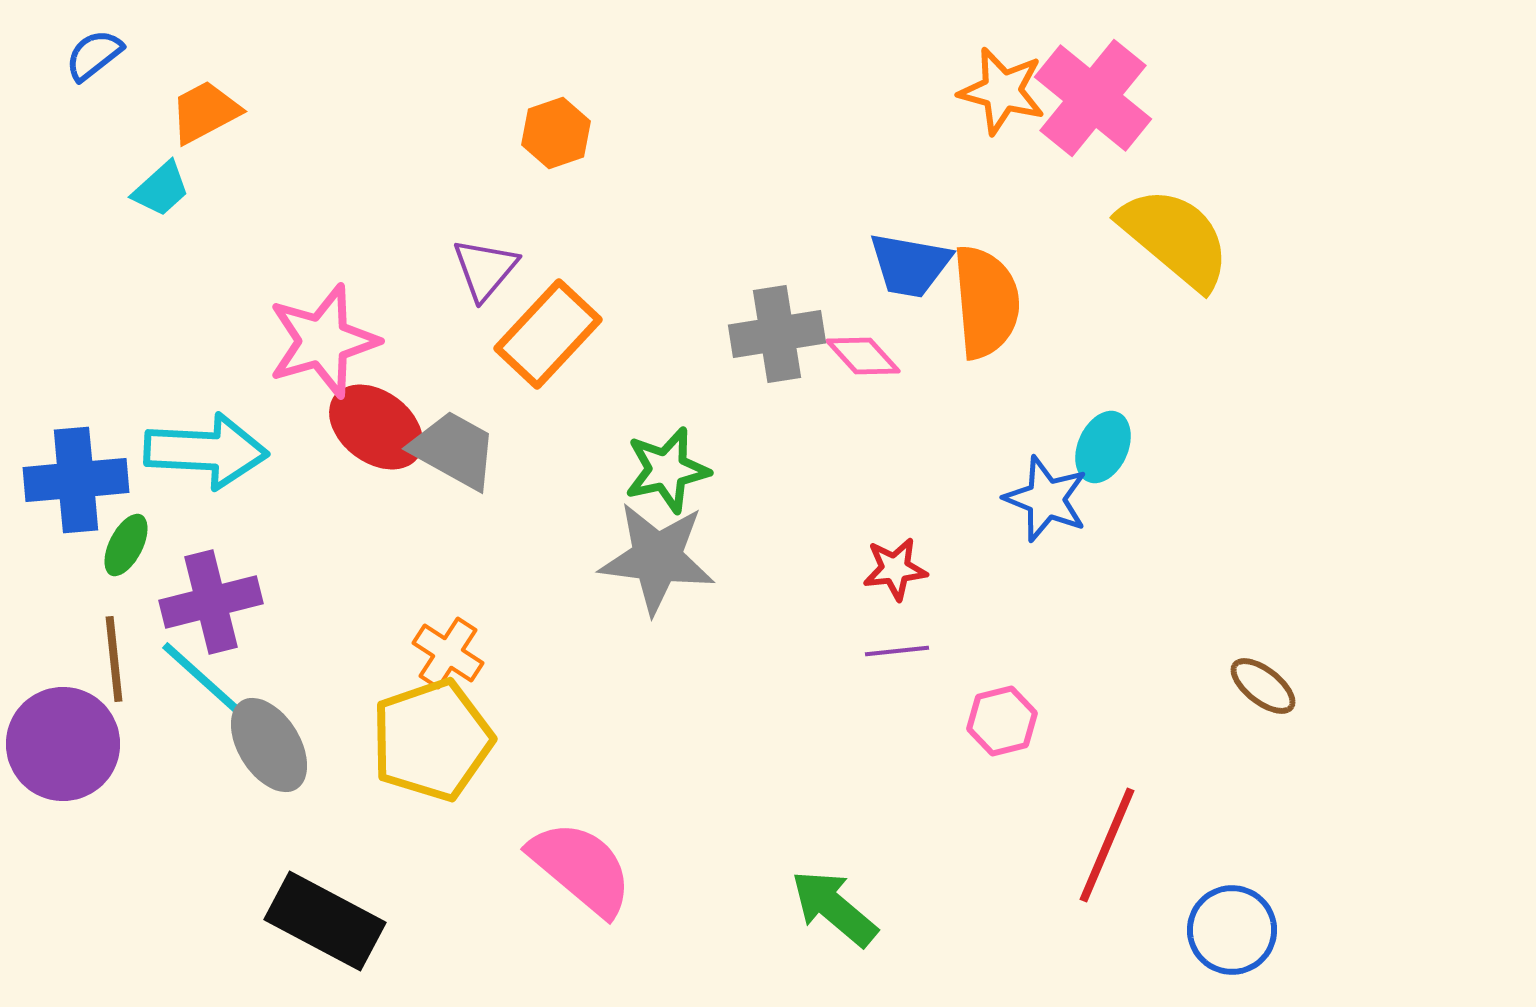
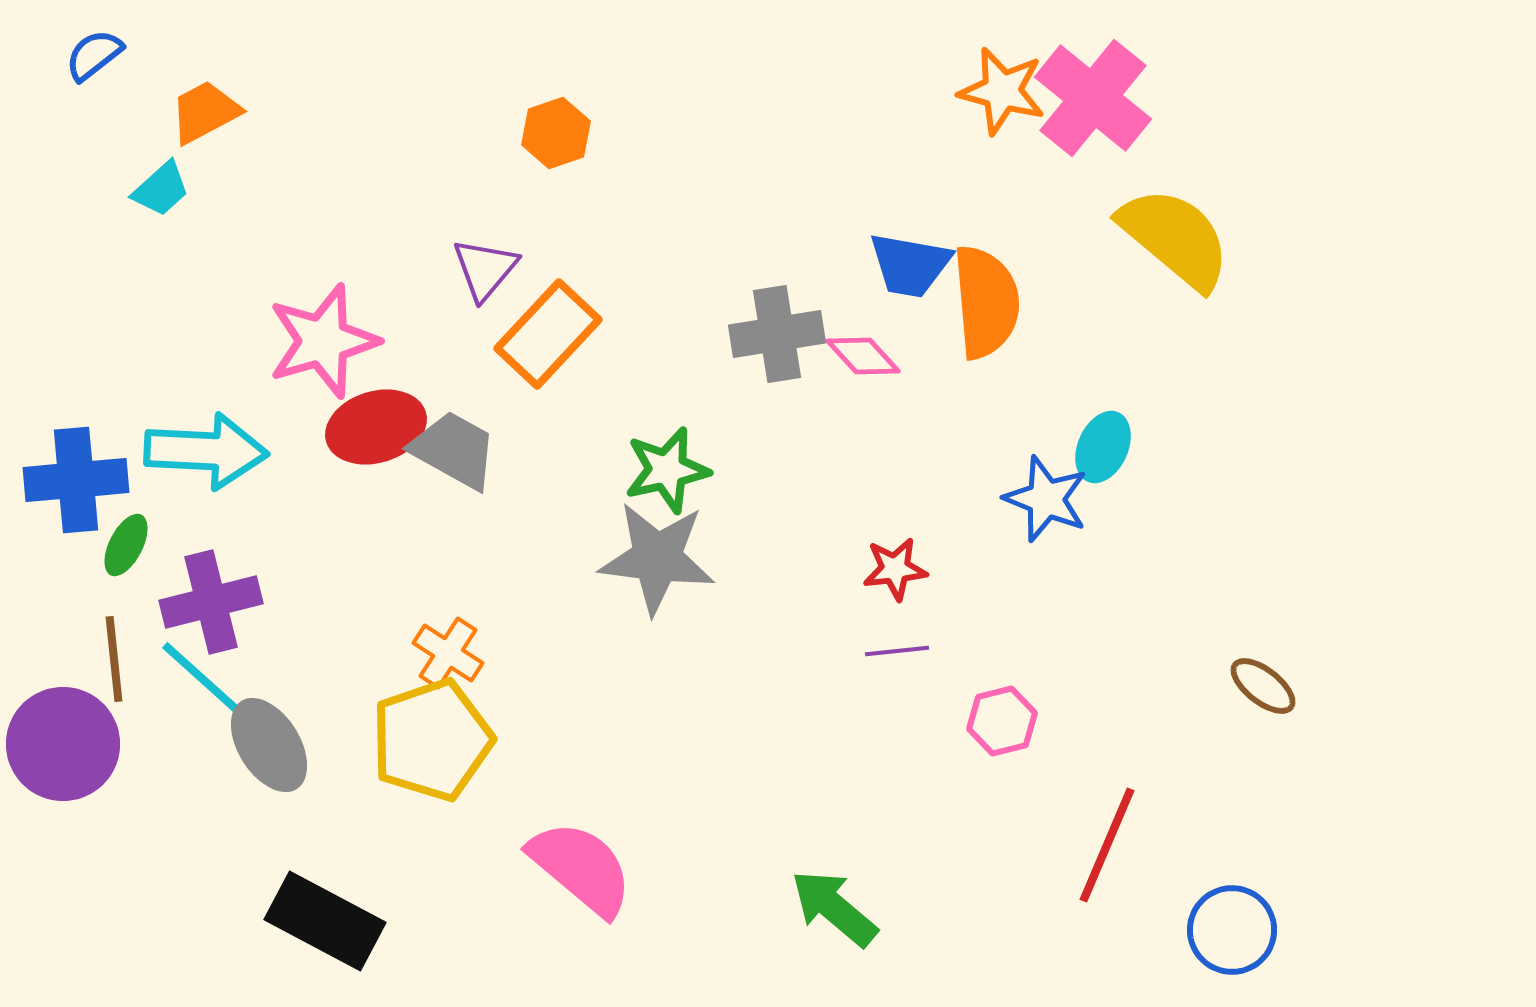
red ellipse: rotated 54 degrees counterclockwise
